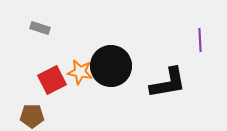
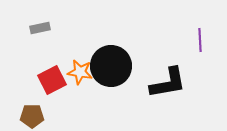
gray rectangle: rotated 30 degrees counterclockwise
